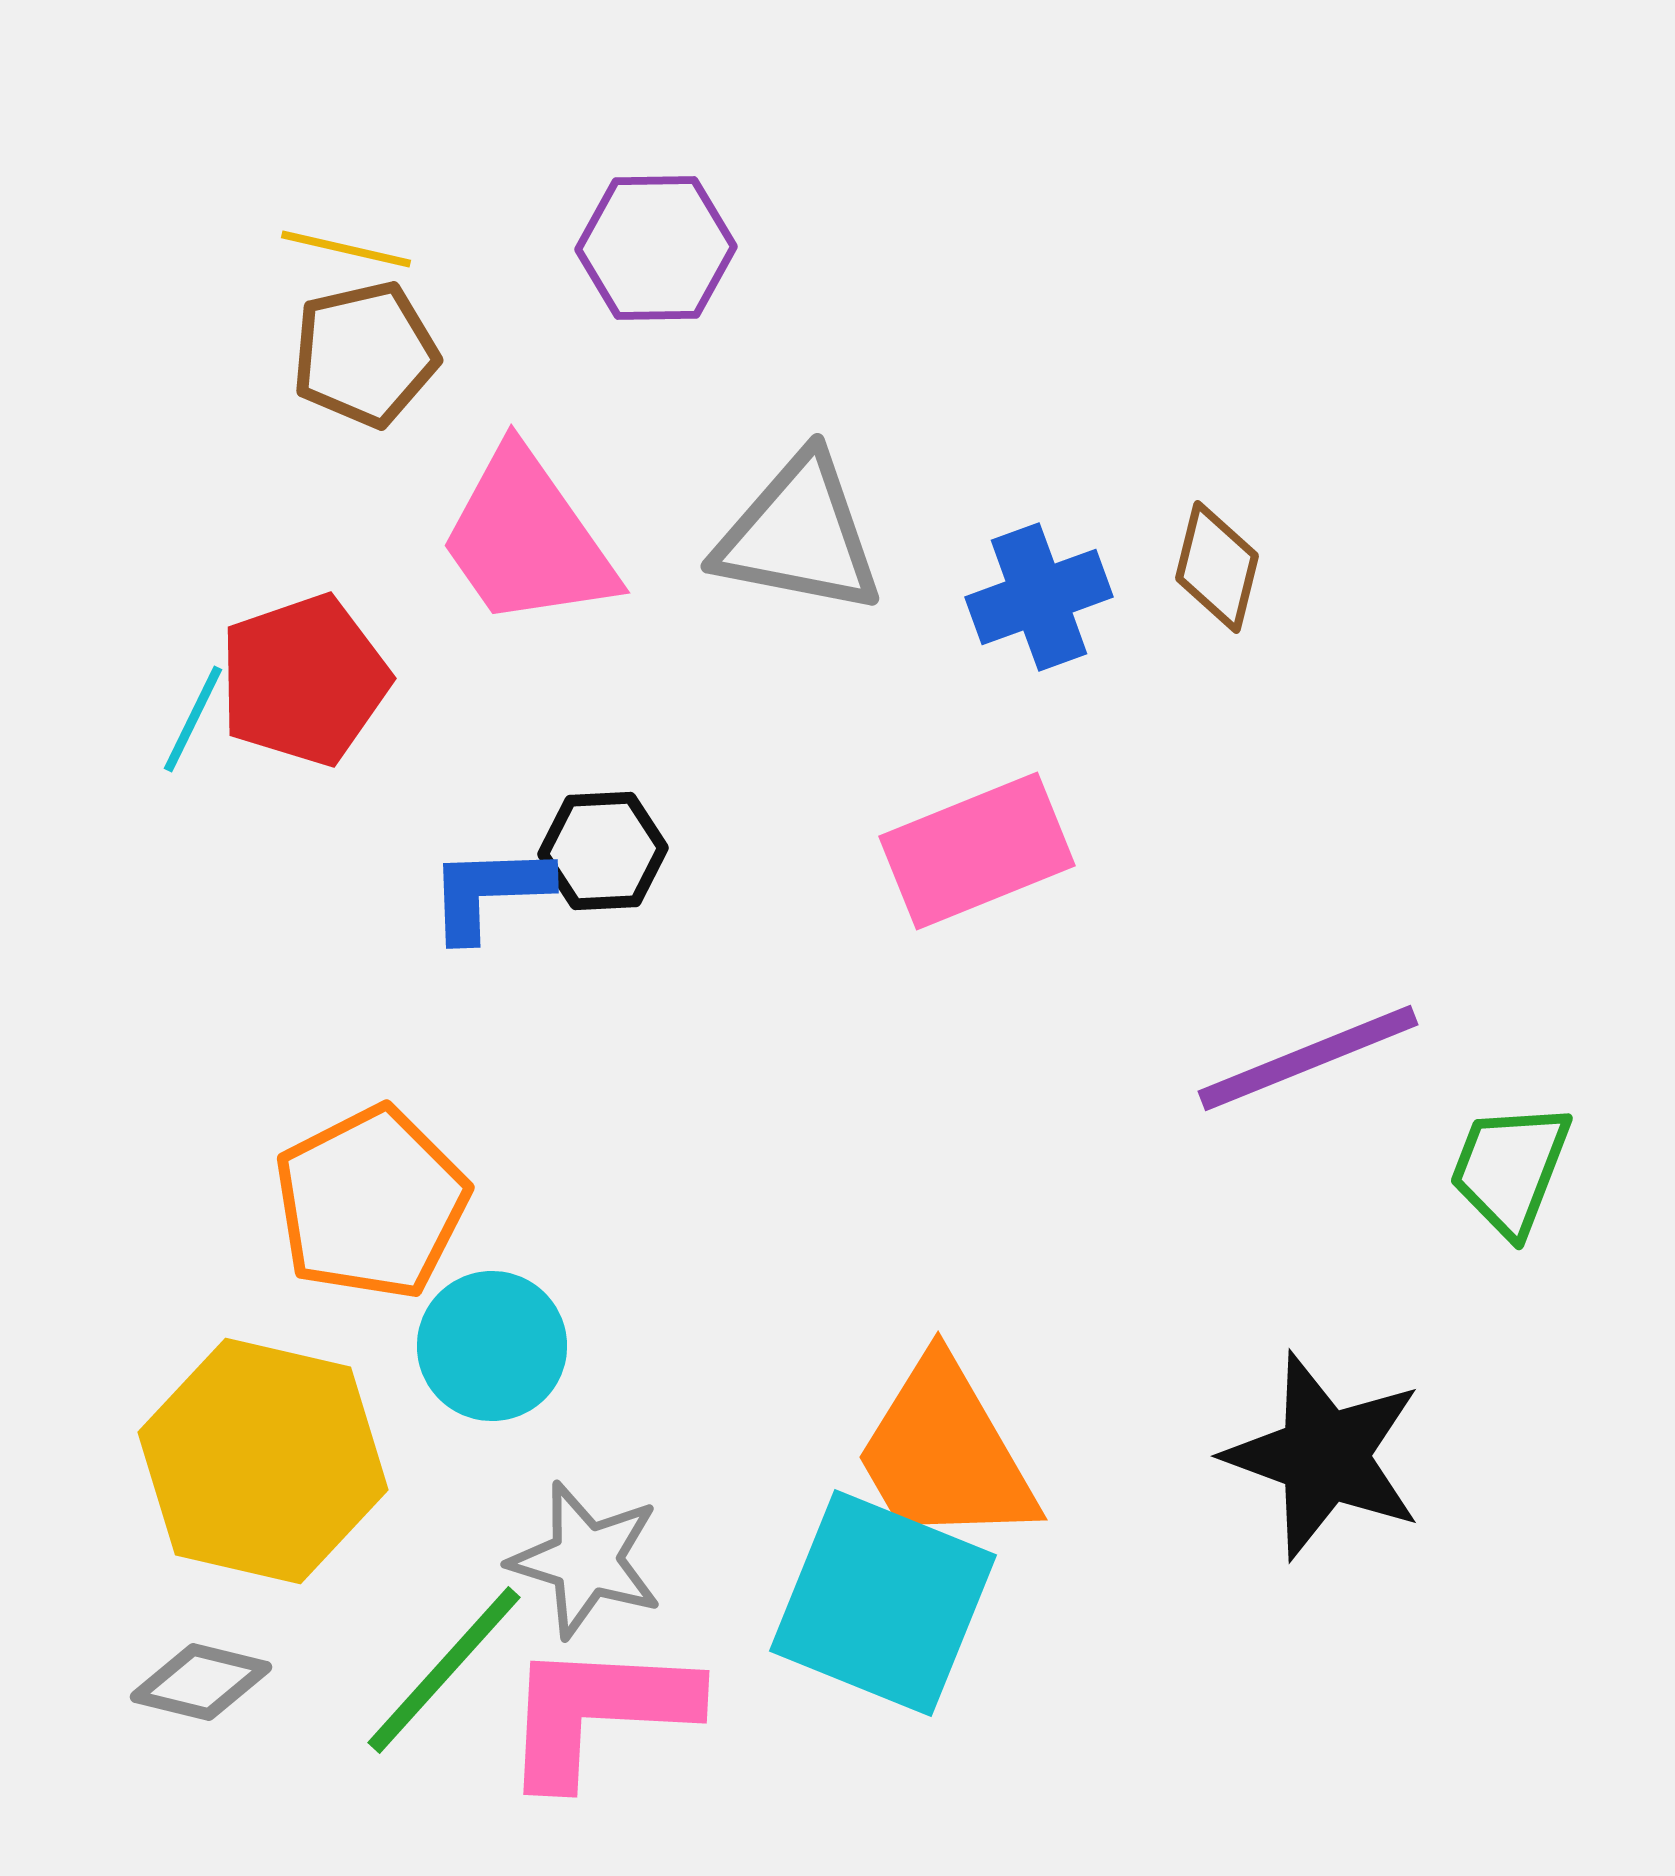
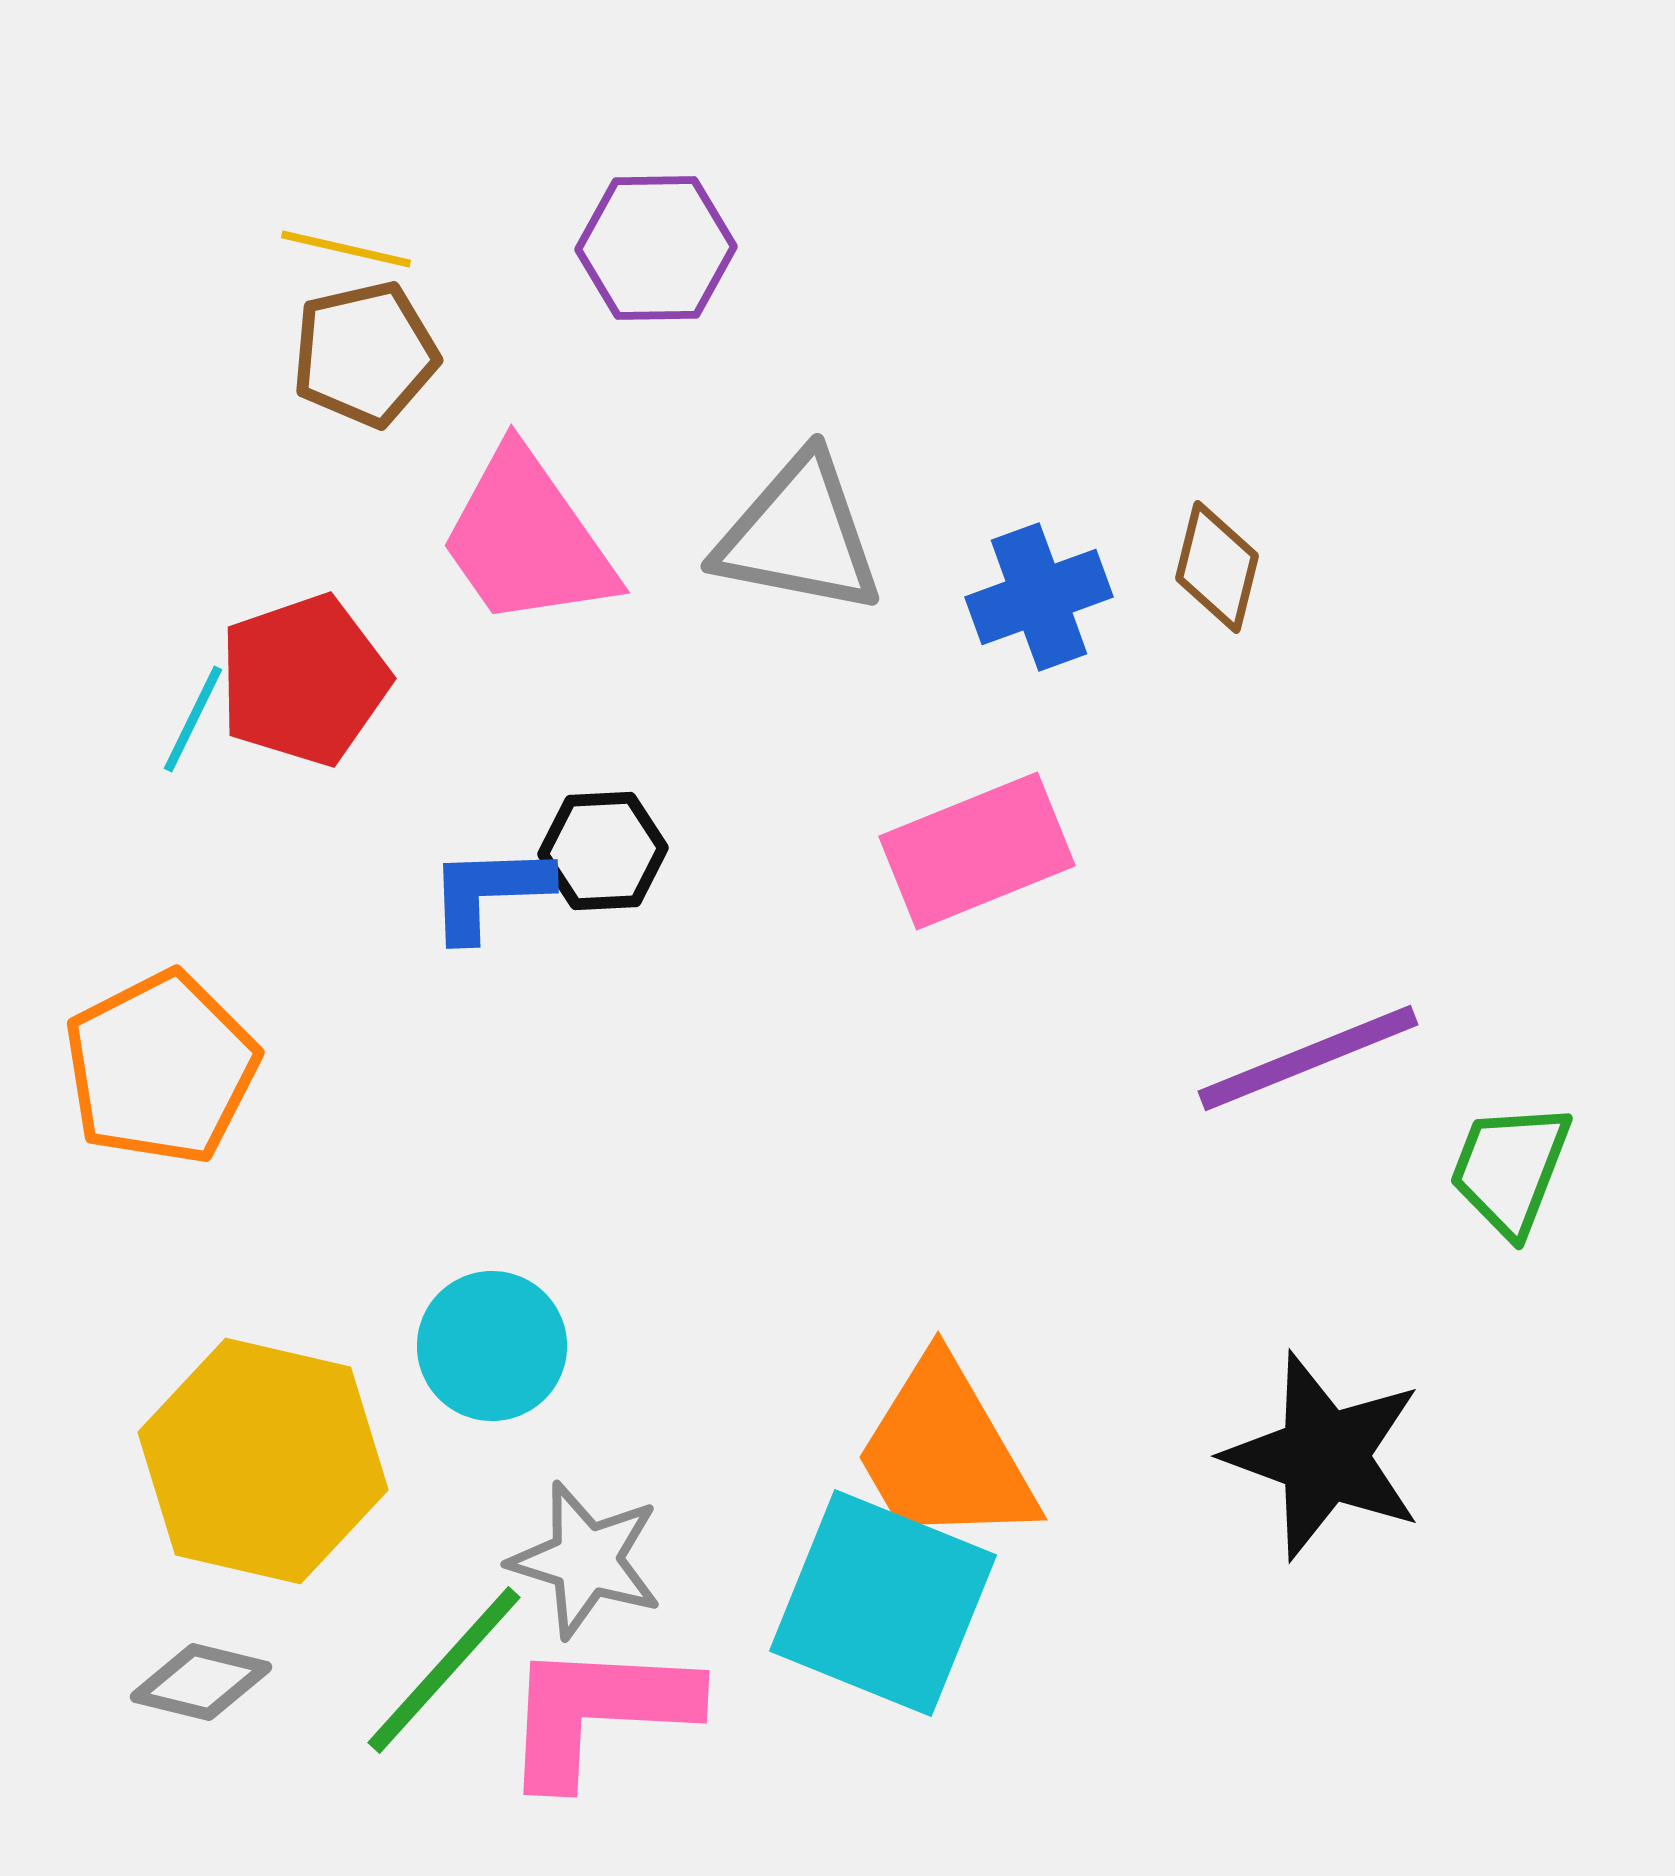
orange pentagon: moved 210 px left, 135 px up
